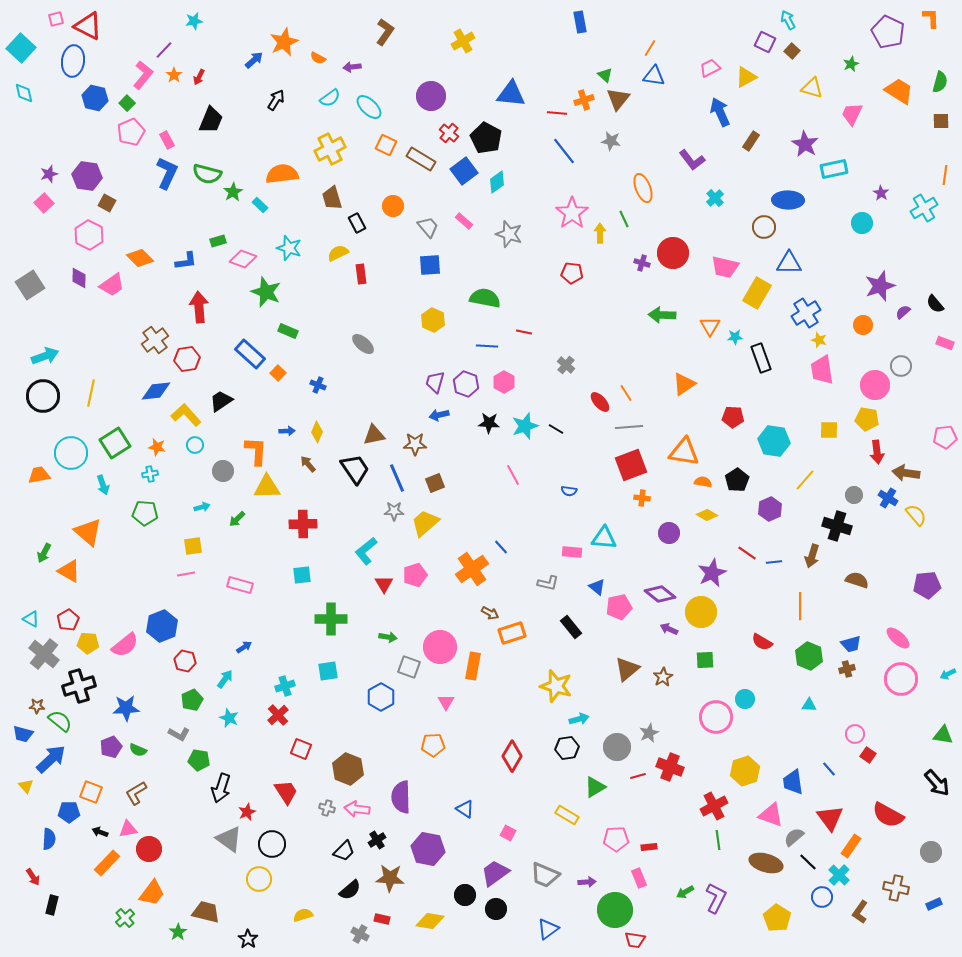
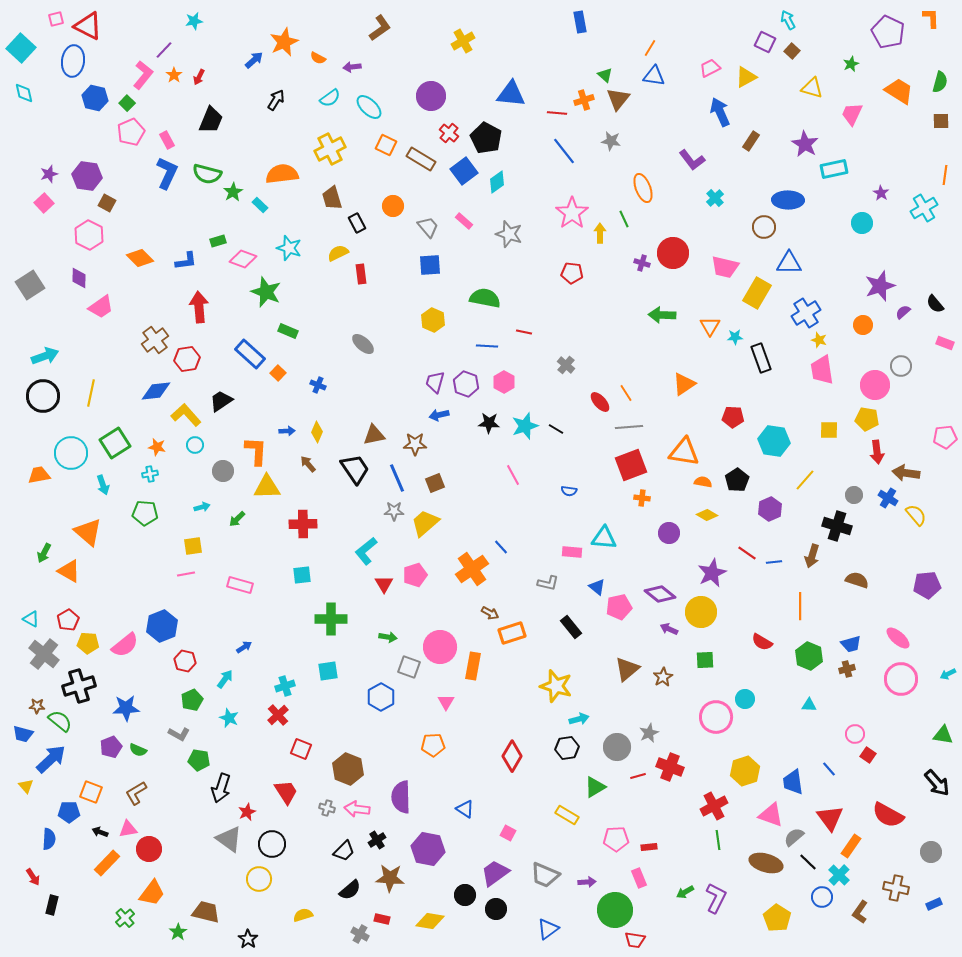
brown L-shape at (385, 32): moved 5 px left, 4 px up; rotated 20 degrees clockwise
pink trapezoid at (112, 285): moved 11 px left, 22 px down
